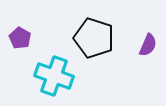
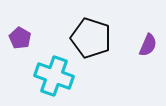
black pentagon: moved 3 px left
